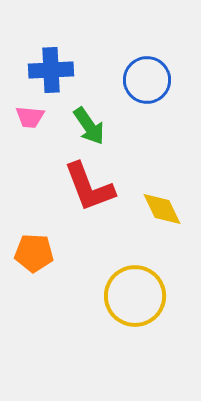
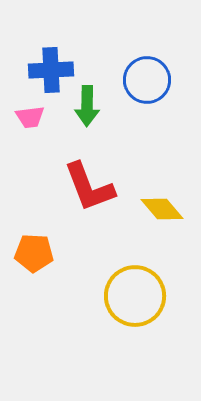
pink trapezoid: rotated 12 degrees counterclockwise
green arrow: moved 2 px left, 20 px up; rotated 36 degrees clockwise
yellow diamond: rotated 15 degrees counterclockwise
